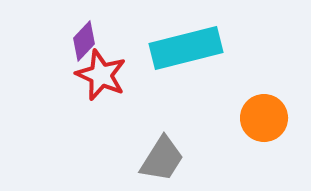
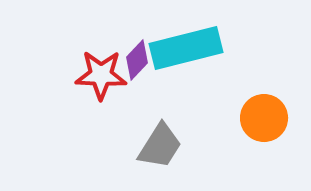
purple diamond: moved 53 px right, 19 px down
red star: rotated 21 degrees counterclockwise
gray trapezoid: moved 2 px left, 13 px up
